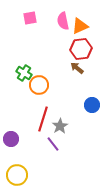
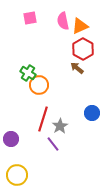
red hexagon: moved 2 px right; rotated 25 degrees counterclockwise
green cross: moved 4 px right
blue circle: moved 8 px down
